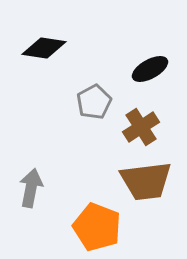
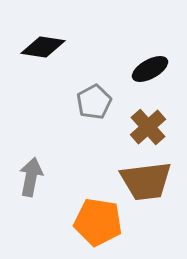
black diamond: moved 1 px left, 1 px up
brown cross: moved 7 px right; rotated 9 degrees counterclockwise
gray arrow: moved 11 px up
orange pentagon: moved 1 px right, 5 px up; rotated 12 degrees counterclockwise
